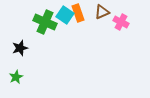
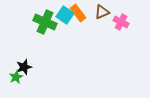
orange rectangle: rotated 18 degrees counterclockwise
black star: moved 4 px right, 19 px down
